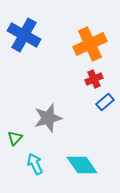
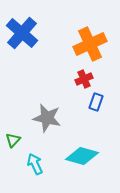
blue cross: moved 2 px left, 2 px up; rotated 12 degrees clockwise
red cross: moved 10 px left
blue rectangle: moved 9 px left; rotated 30 degrees counterclockwise
gray star: moved 1 px left; rotated 28 degrees clockwise
green triangle: moved 2 px left, 2 px down
cyan diamond: moved 9 px up; rotated 40 degrees counterclockwise
